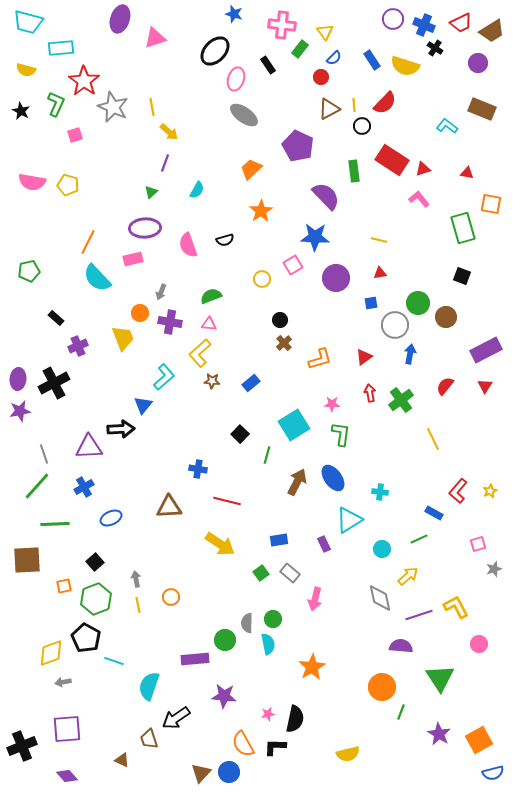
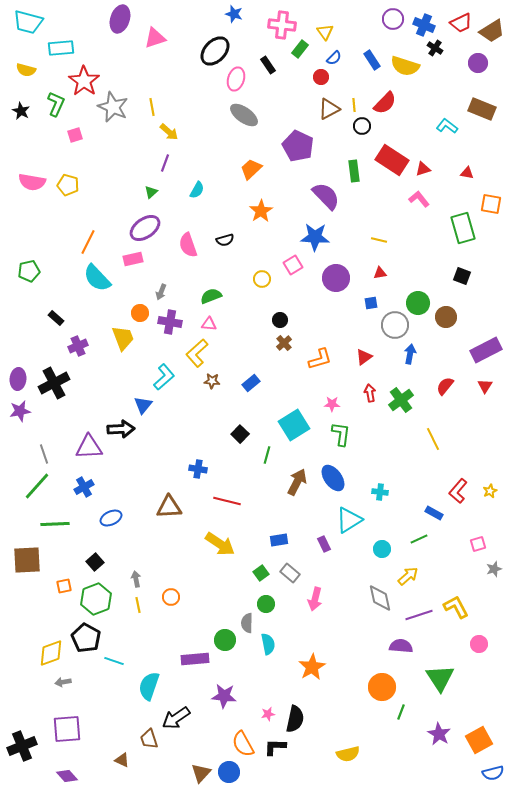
purple ellipse at (145, 228): rotated 32 degrees counterclockwise
yellow L-shape at (200, 353): moved 3 px left
green circle at (273, 619): moved 7 px left, 15 px up
